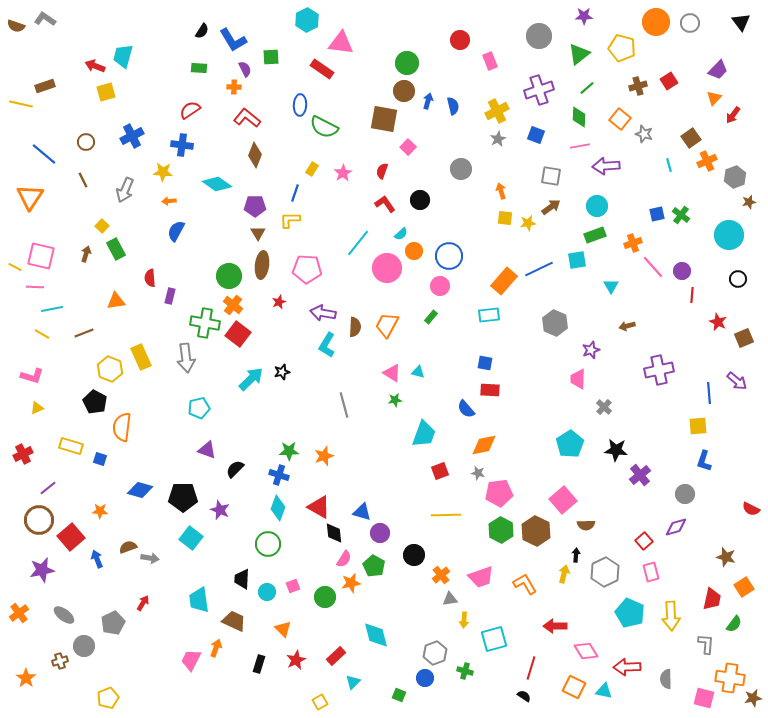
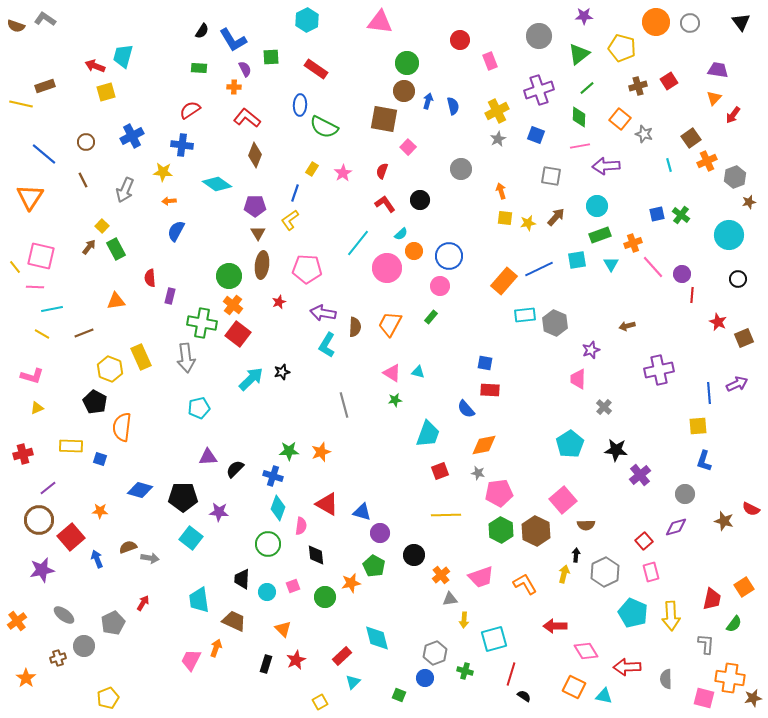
pink triangle at (341, 43): moved 39 px right, 21 px up
red rectangle at (322, 69): moved 6 px left
purple trapezoid at (718, 70): rotated 125 degrees counterclockwise
brown arrow at (551, 207): moved 5 px right, 10 px down; rotated 12 degrees counterclockwise
yellow L-shape at (290, 220): rotated 35 degrees counterclockwise
green rectangle at (595, 235): moved 5 px right
brown arrow at (86, 254): moved 3 px right, 7 px up; rotated 21 degrees clockwise
yellow line at (15, 267): rotated 24 degrees clockwise
purple circle at (682, 271): moved 3 px down
cyan triangle at (611, 286): moved 22 px up
cyan rectangle at (489, 315): moved 36 px right
green cross at (205, 323): moved 3 px left
orange trapezoid at (387, 325): moved 3 px right, 1 px up
purple arrow at (737, 381): moved 3 px down; rotated 65 degrees counterclockwise
cyan trapezoid at (424, 434): moved 4 px right
yellow rectangle at (71, 446): rotated 15 degrees counterclockwise
purple triangle at (207, 450): moved 1 px right, 7 px down; rotated 24 degrees counterclockwise
red cross at (23, 454): rotated 12 degrees clockwise
orange star at (324, 456): moved 3 px left, 4 px up
blue cross at (279, 475): moved 6 px left, 1 px down
red triangle at (319, 507): moved 8 px right, 3 px up
purple star at (220, 510): moved 1 px left, 2 px down; rotated 18 degrees counterclockwise
black diamond at (334, 533): moved 18 px left, 22 px down
brown star at (726, 557): moved 2 px left, 36 px up
pink semicircle at (344, 559): moved 43 px left, 33 px up; rotated 24 degrees counterclockwise
orange cross at (19, 613): moved 2 px left, 8 px down
cyan pentagon at (630, 613): moved 3 px right
cyan diamond at (376, 635): moved 1 px right, 3 px down
red rectangle at (336, 656): moved 6 px right
brown cross at (60, 661): moved 2 px left, 3 px up
black rectangle at (259, 664): moved 7 px right
red line at (531, 668): moved 20 px left, 6 px down
cyan triangle at (604, 691): moved 5 px down
